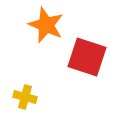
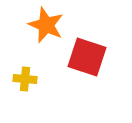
yellow cross: moved 18 px up; rotated 10 degrees counterclockwise
